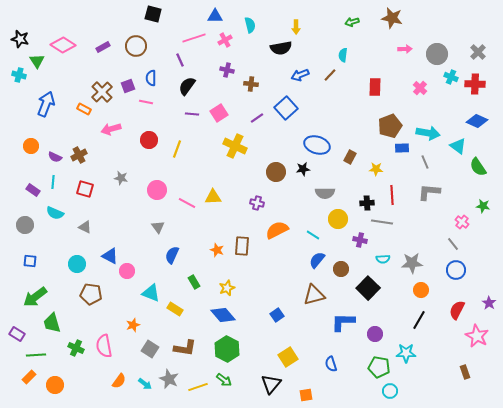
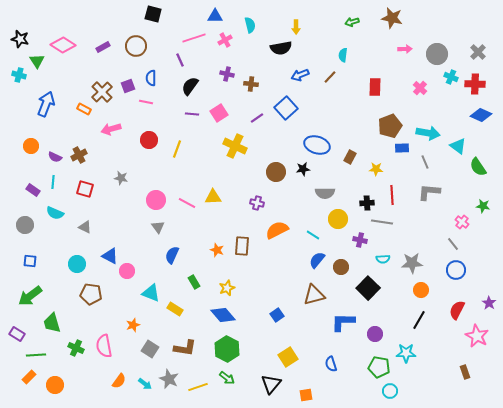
purple cross at (227, 70): moved 4 px down
brown line at (330, 75): moved 2 px down
black semicircle at (187, 86): moved 3 px right
blue diamond at (477, 121): moved 4 px right, 6 px up
pink circle at (157, 190): moved 1 px left, 10 px down
brown circle at (341, 269): moved 2 px up
green arrow at (35, 297): moved 5 px left, 1 px up
green arrow at (224, 380): moved 3 px right, 2 px up
